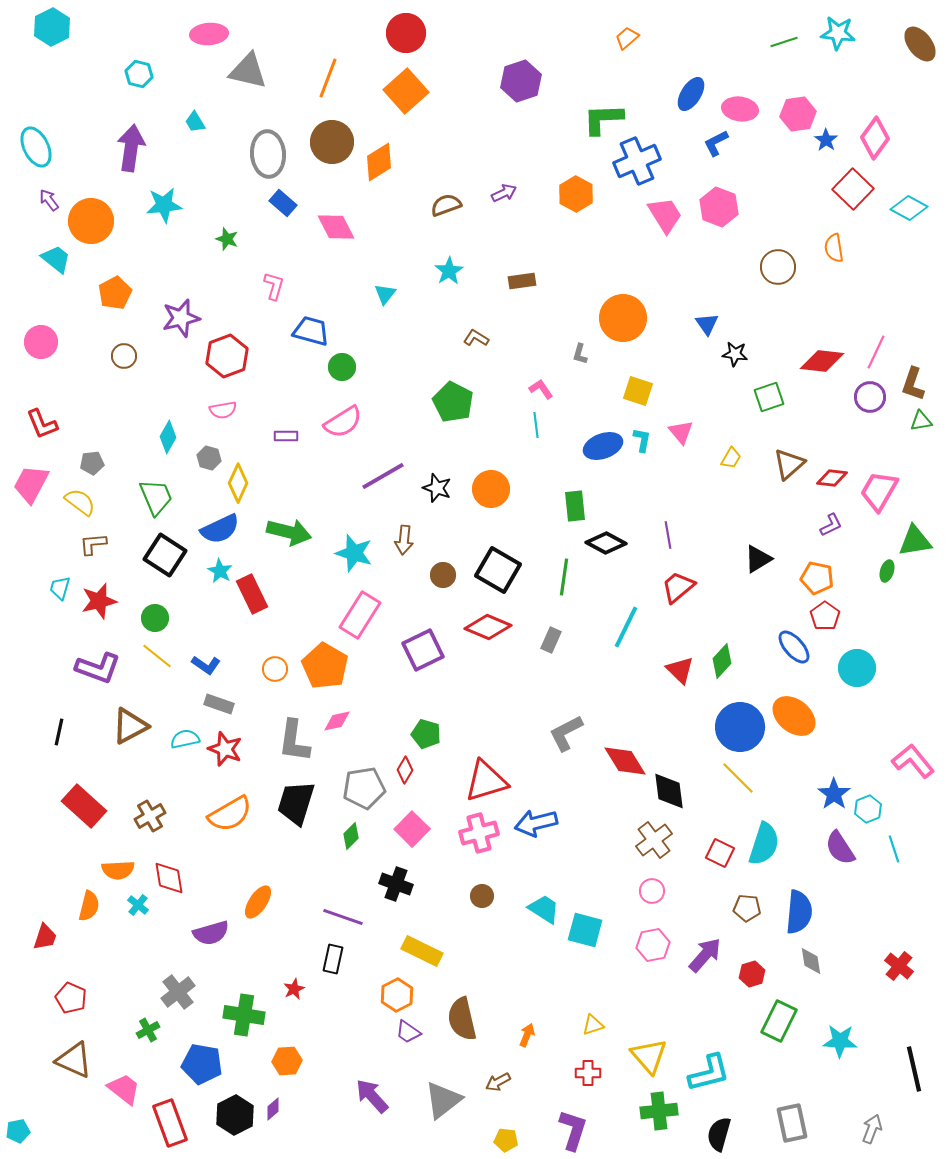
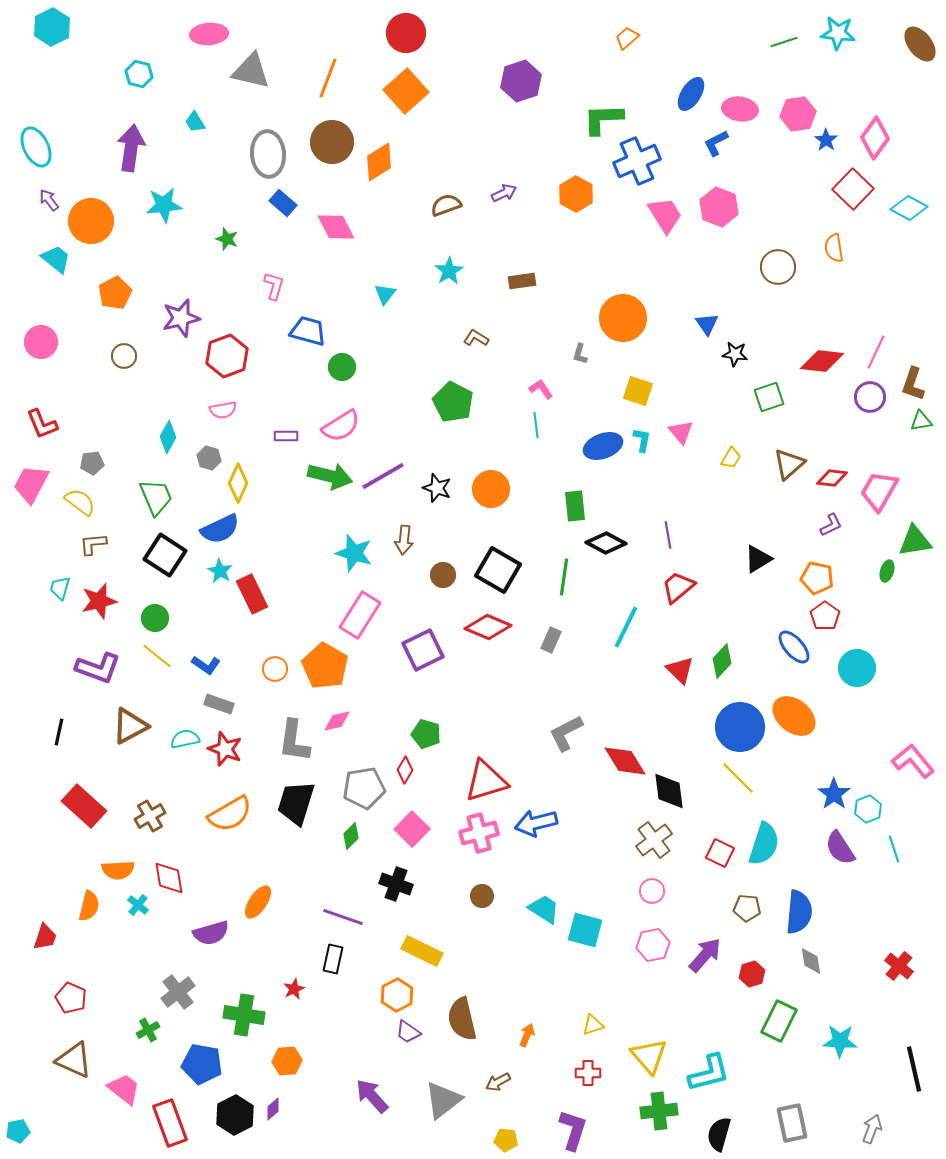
gray triangle at (248, 71): moved 3 px right
blue trapezoid at (311, 331): moved 3 px left
pink semicircle at (343, 422): moved 2 px left, 4 px down
green arrow at (289, 532): moved 41 px right, 56 px up
